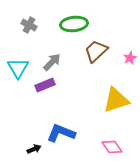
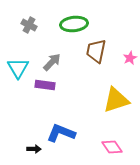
brown trapezoid: rotated 35 degrees counterclockwise
purple rectangle: rotated 30 degrees clockwise
black arrow: rotated 24 degrees clockwise
